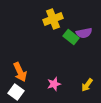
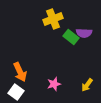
purple semicircle: rotated 14 degrees clockwise
